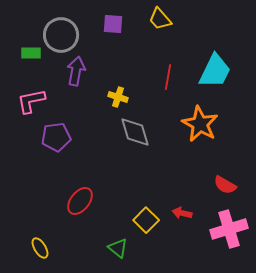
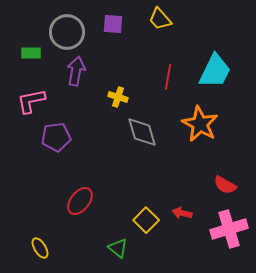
gray circle: moved 6 px right, 3 px up
gray diamond: moved 7 px right
